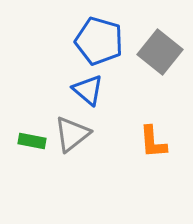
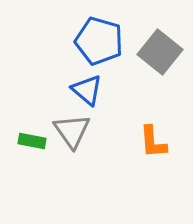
blue triangle: moved 1 px left
gray triangle: moved 3 px up; rotated 27 degrees counterclockwise
